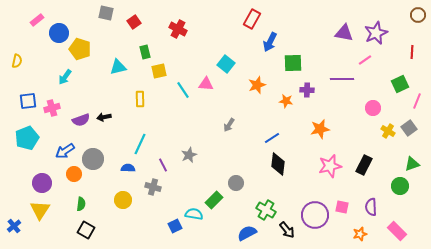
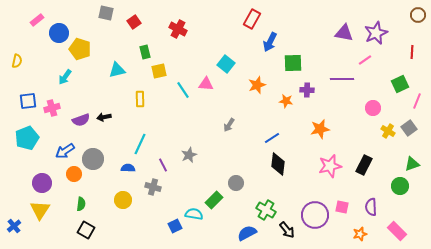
cyan triangle at (118, 67): moved 1 px left, 3 px down
